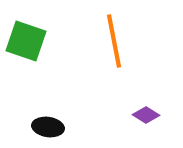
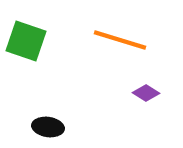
orange line: moved 6 px right, 1 px up; rotated 62 degrees counterclockwise
purple diamond: moved 22 px up
